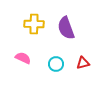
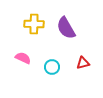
purple semicircle: rotated 10 degrees counterclockwise
cyan circle: moved 4 px left, 3 px down
